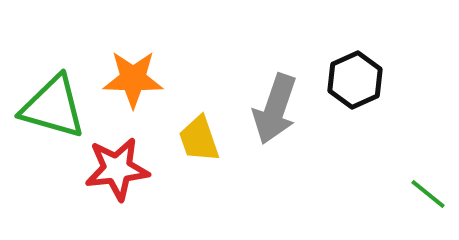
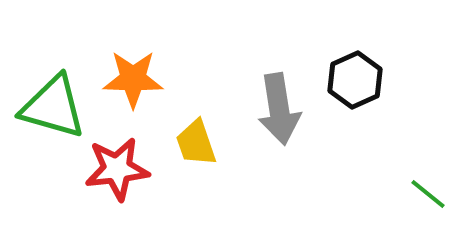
gray arrow: moved 4 px right; rotated 28 degrees counterclockwise
yellow trapezoid: moved 3 px left, 4 px down
